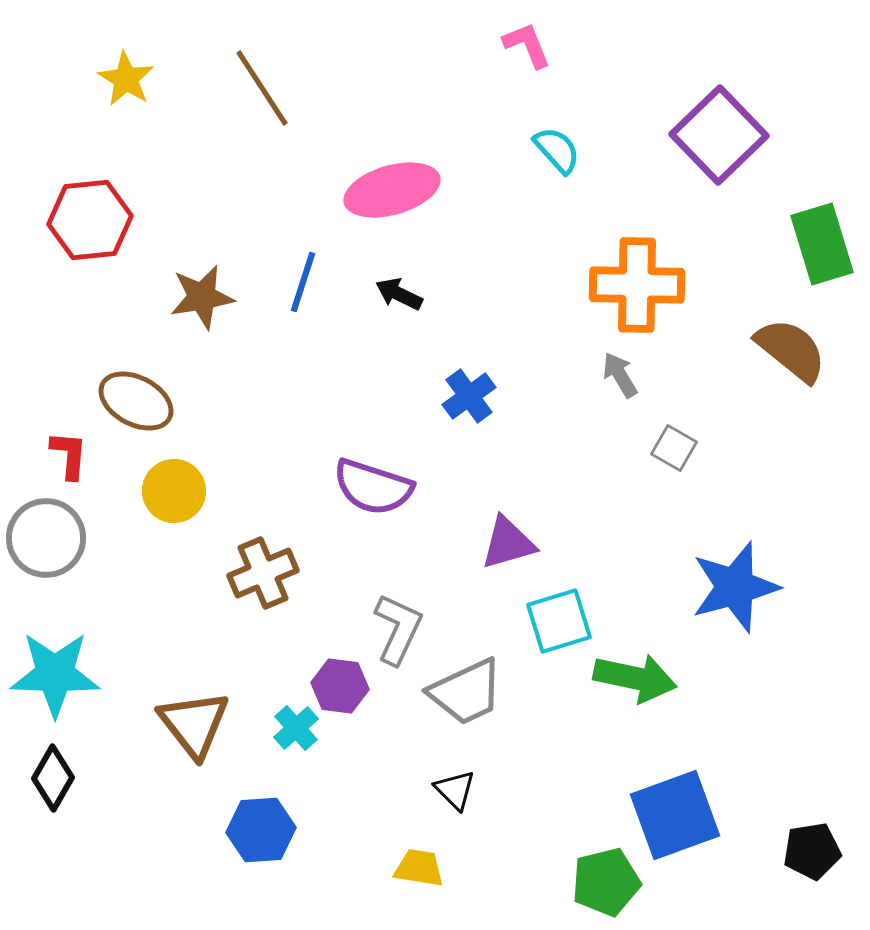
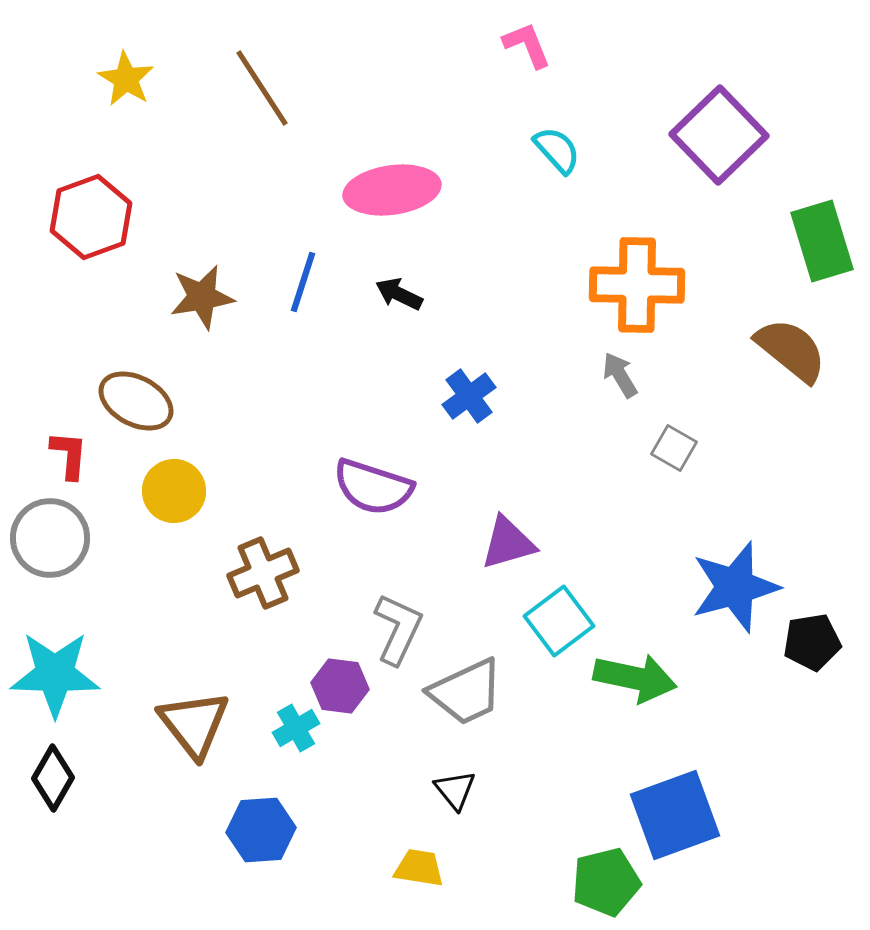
pink ellipse: rotated 8 degrees clockwise
red hexagon: moved 1 px right, 3 px up; rotated 14 degrees counterclockwise
green rectangle: moved 3 px up
gray circle: moved 4 px right
cyan square: rotated 20 degrees counterclockwise
cyan cross: rotated 12 degrees clockwise
black triangle: rotated 6 degrees clockwise
black pentagon: moved 209 px up
